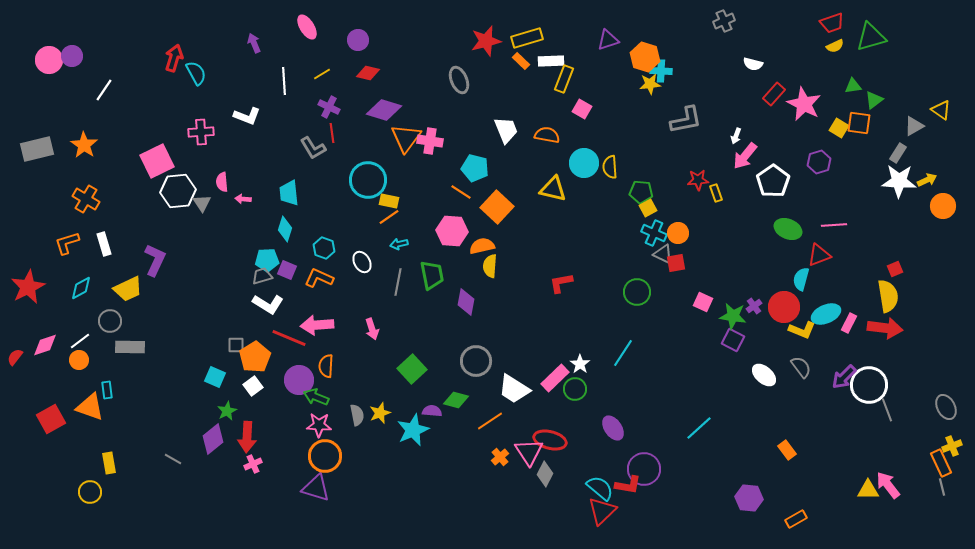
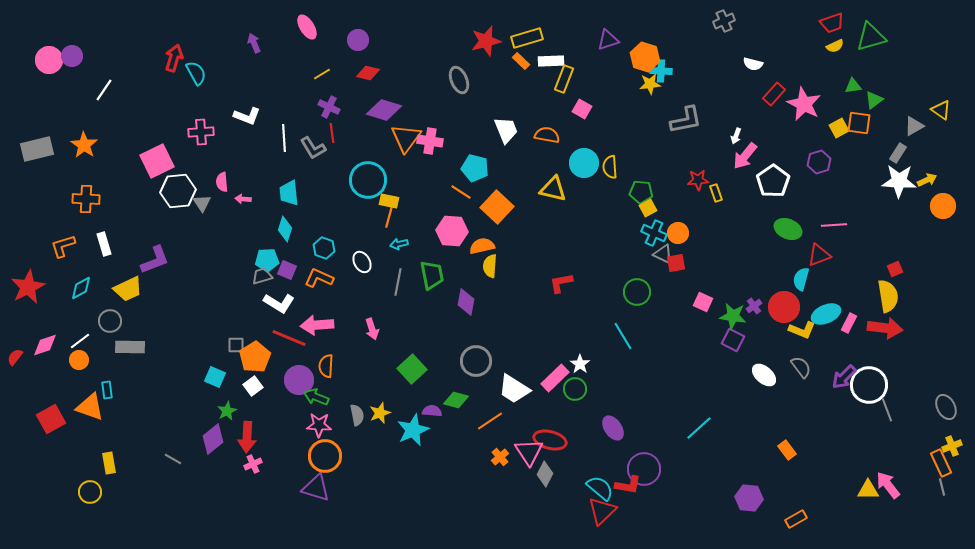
white line at (284, 81): moved 57 px down
yellow square at (839, 128): rotated 30 degrees clockwise
orange cross at (86, 199): rotated 28 degrees counterclockwise
orange line at (389, 217): rotated 40 degrees counterclockwise
orange L-shape at (67, 243): moved 4 px left, 3 px down
purple L-shape at (155, 260): rotated 44 degrees clockwise
white L-shape at (268, 304): moved 11 px right, 1 px up
cyan line at (623, 353): moved 17 px up; rotated 64 degrees counterclockwise
